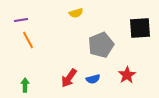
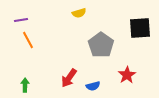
yellow semicircle: moved 3 px right
gray pentagon: rotated 15 degrees counterclockwise
blue semicircle: moved 7 px down
